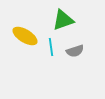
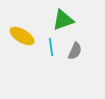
yellow ellipse: moved 3 px left
gray semicircle: rotated 48 degrees counterclockwise
